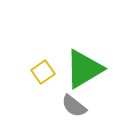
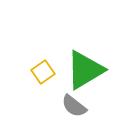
green triangle: moved 1 px right, 1 px down
